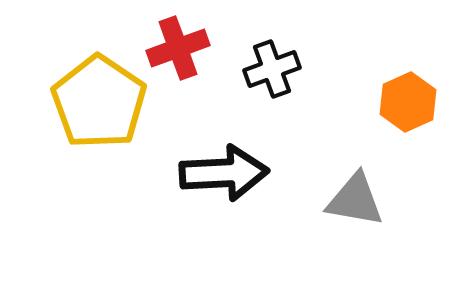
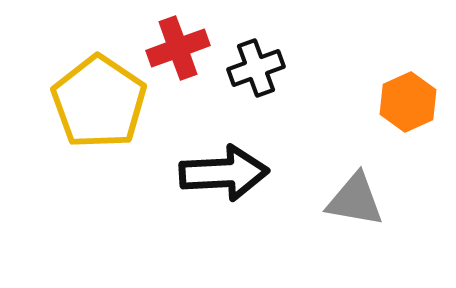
black cross: moved 16 px left, 1 px up
